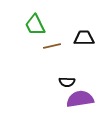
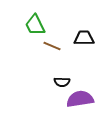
brown line: rotated 36 degrees clockwise
black semicircle: moved 5 px left
